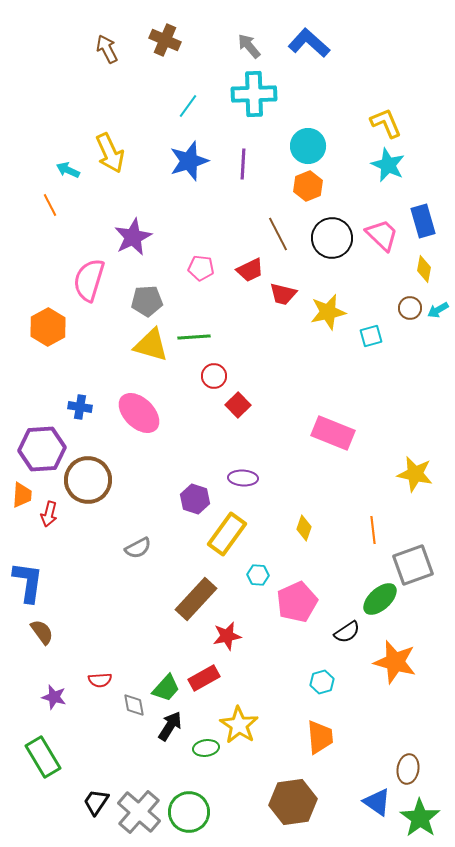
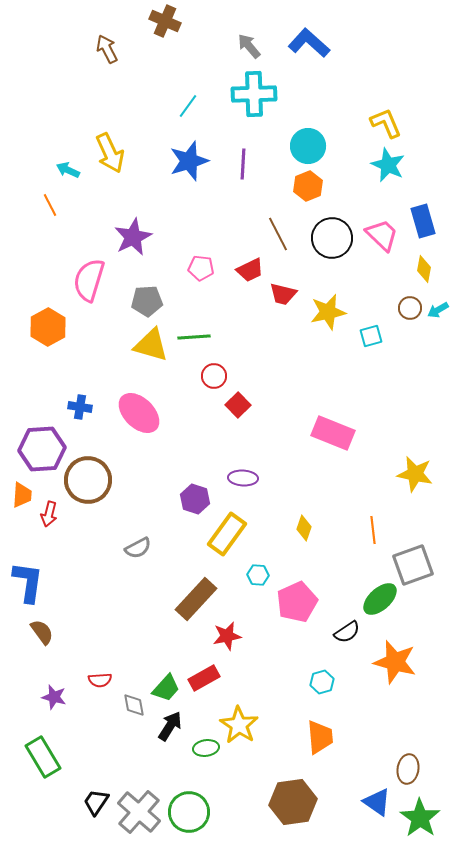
brown cross at (165, 40): moved 19 px up
